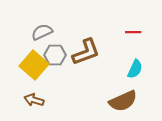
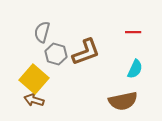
gray semicircle: rotated 50 degrees counterclockwise
gray hexagon: moved 1 px right, 1 px up; rotated 15 degrees clockwise
yellow square: moved 14 px down
brown semicircle: rotated 12 degrees clockwise
